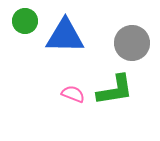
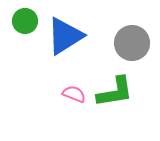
blue triangle: rotated 33 degrees counterclockwise
green L-shape: moved 2 px down
pink semicircle: moved 1 px right
